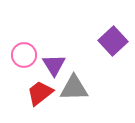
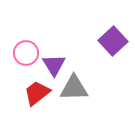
pink circle: moved 2 px right, 2 px up
red trapezoid: moved 3 px left
